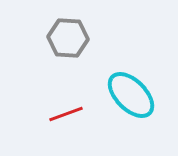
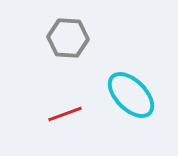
red line: moved 1 px left
